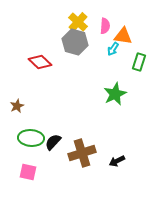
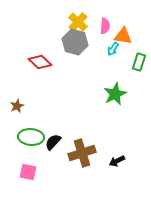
green ellipse: moved 1 px up
